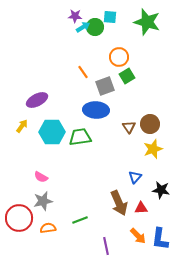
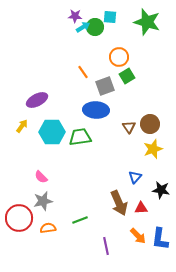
pink semicircle: rotated 16 degrees clockwise
